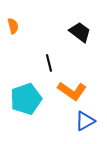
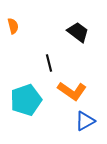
black trapezoid: moved 2 px left
cyan pentagon: moved 1 px down
